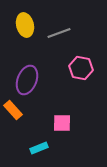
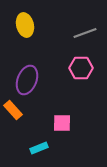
gray line: moved 26 px right
pink hexagon: rotated 10 degrees counterclockwise
